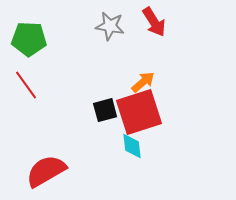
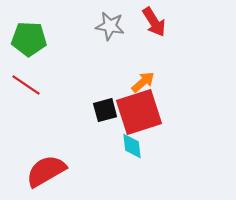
red line: rotated 20 degrees counterclockwise
